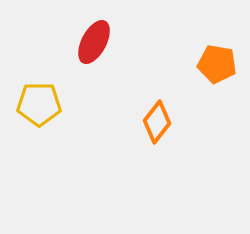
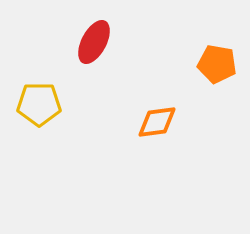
orange diamond: rotated 45 degrees clockwise
